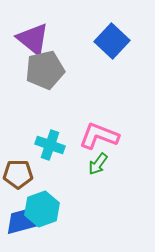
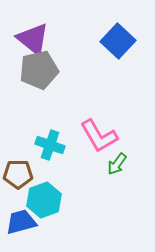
blue square: moved 6 px right
gray pentagon: moved 6 px left
pink L-shape: rotated 141 degrees counterclockwise
green arrow: moved 19 px right
cyan hexagon: moved 2 px right, 9 px up
